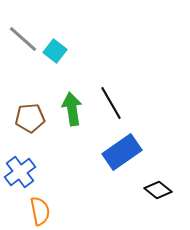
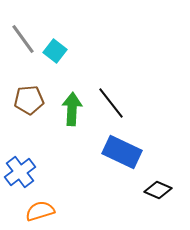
gray line: rotated 12 degrees clockwise
black line: rotated 8 degrees counterclockwise
green arrow: rotated 12 degrees clockwise
brown pentagon: moved 1 px left, 18 px up
blue rectangle: rotated 60 degrees clockwise
black diamond: rotated 16 degrees counterclockwise
orange semicircle: rotated 96 degrees counterclockwise
